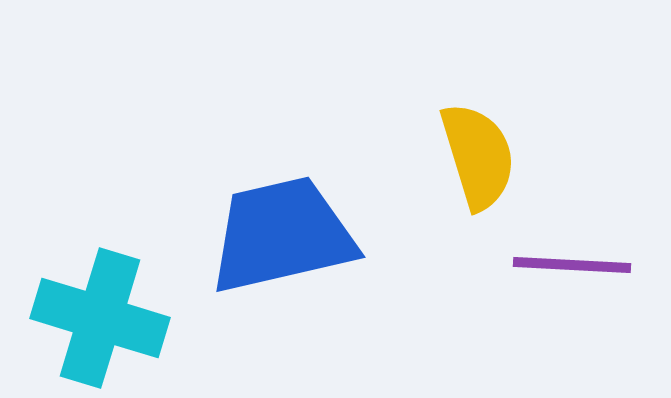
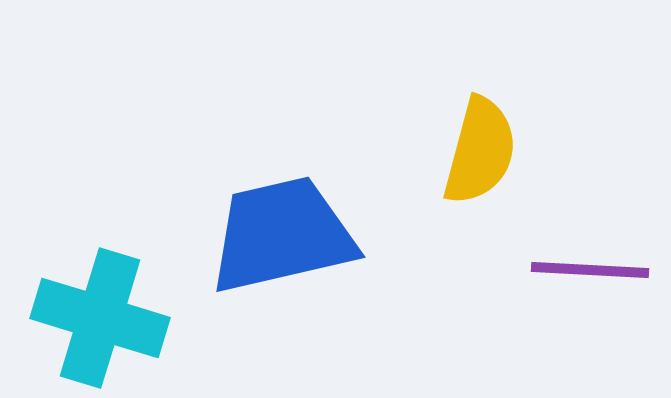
yellow semicircle: moved 2 px right, 5 px up; rotated 32 degrees clockwise
purple line: moved 18 px right, 5 px down
